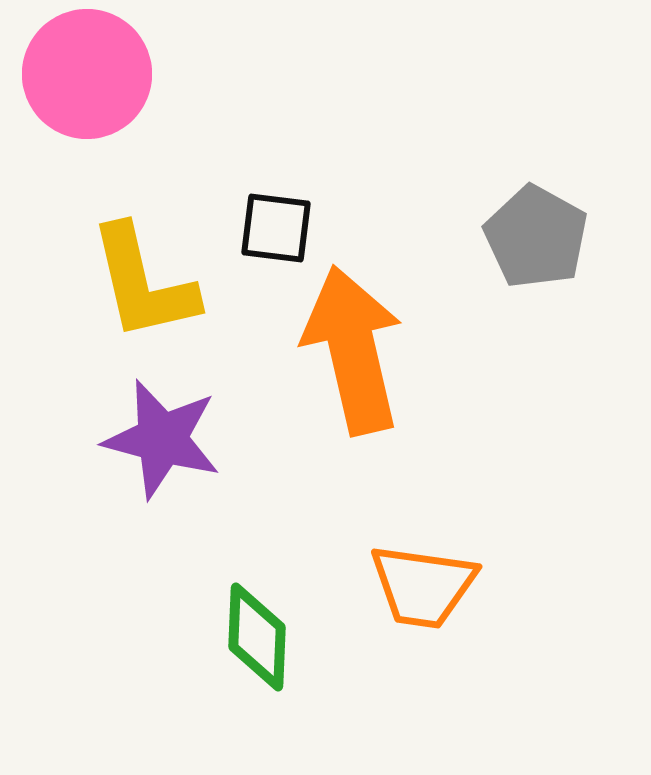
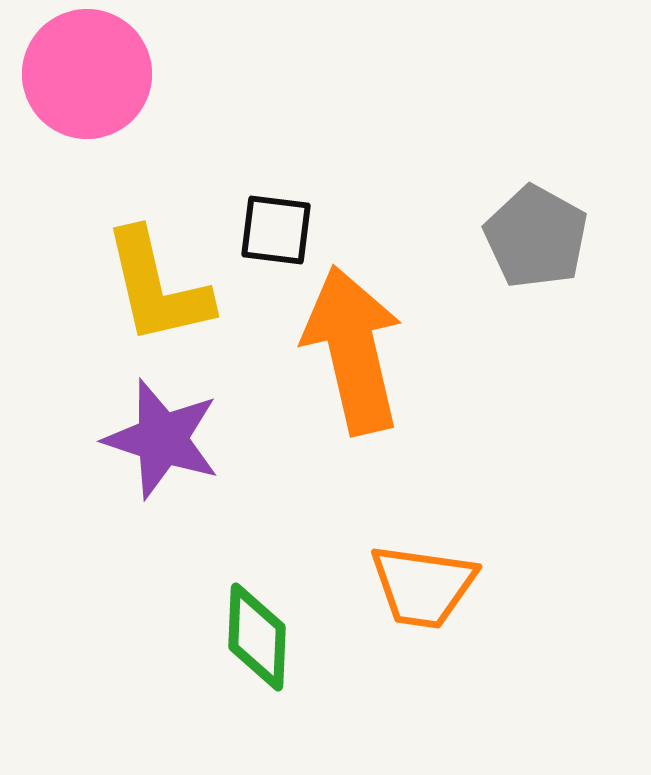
black square: moved 2 px down
yellow L-shape: moved 14 px right, 4 px down
purple star: rotated 3 degrees clockwise
